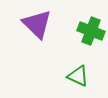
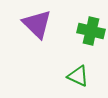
green cross: rotated 8 degrees counterclockwise
